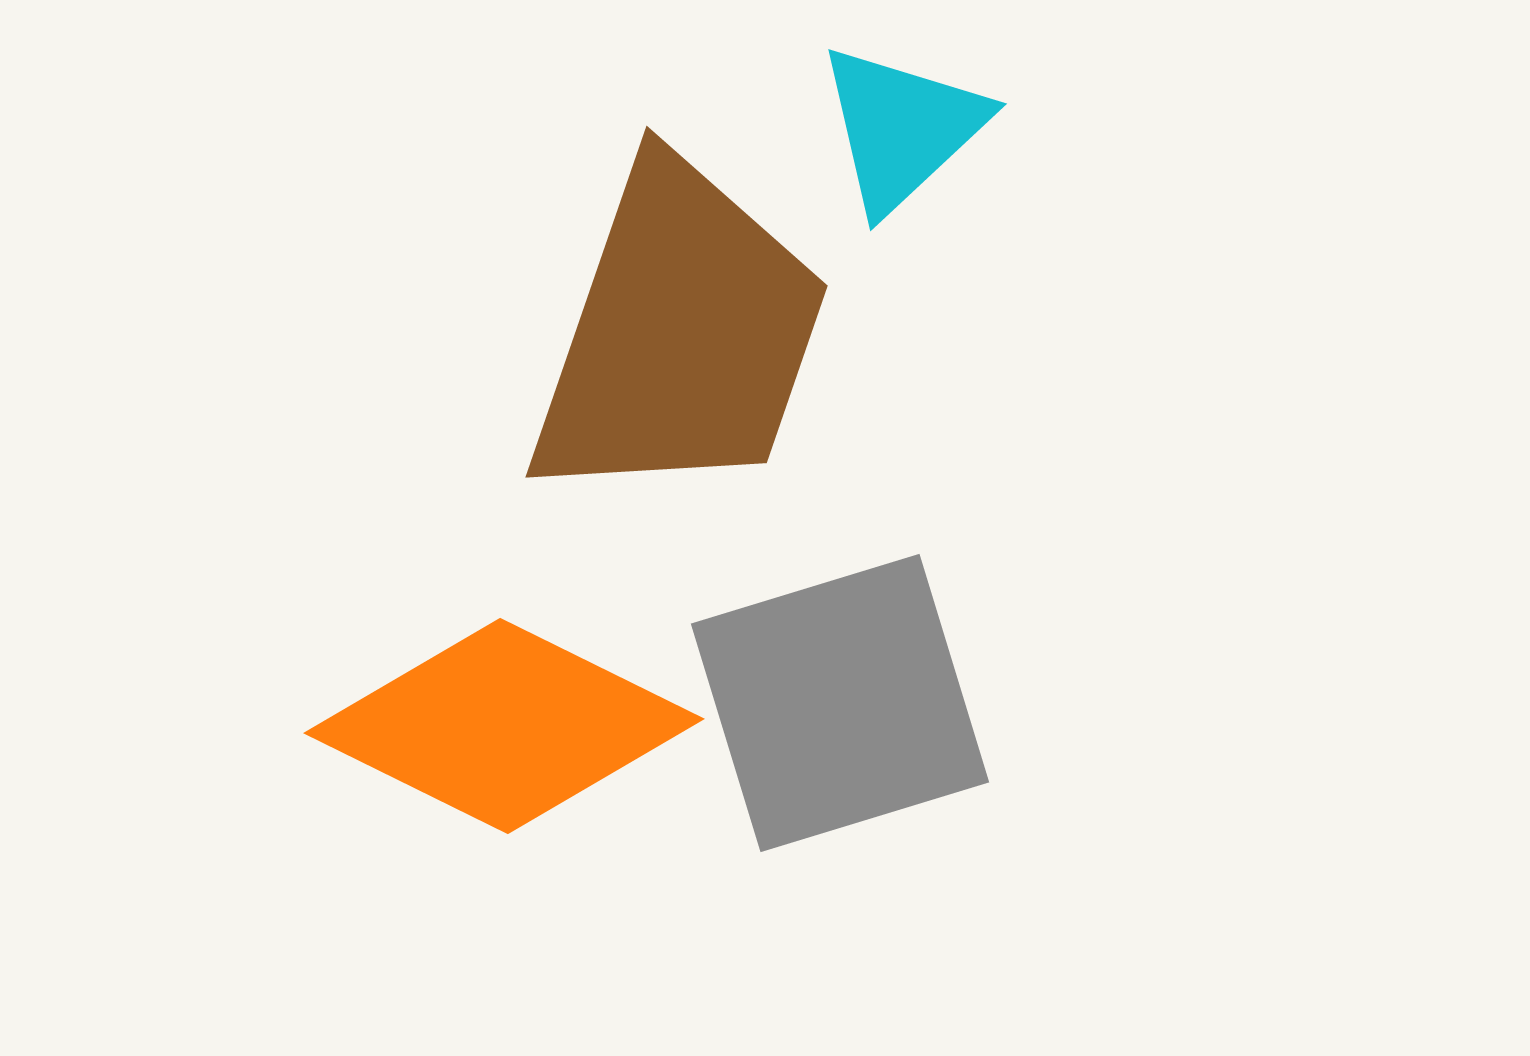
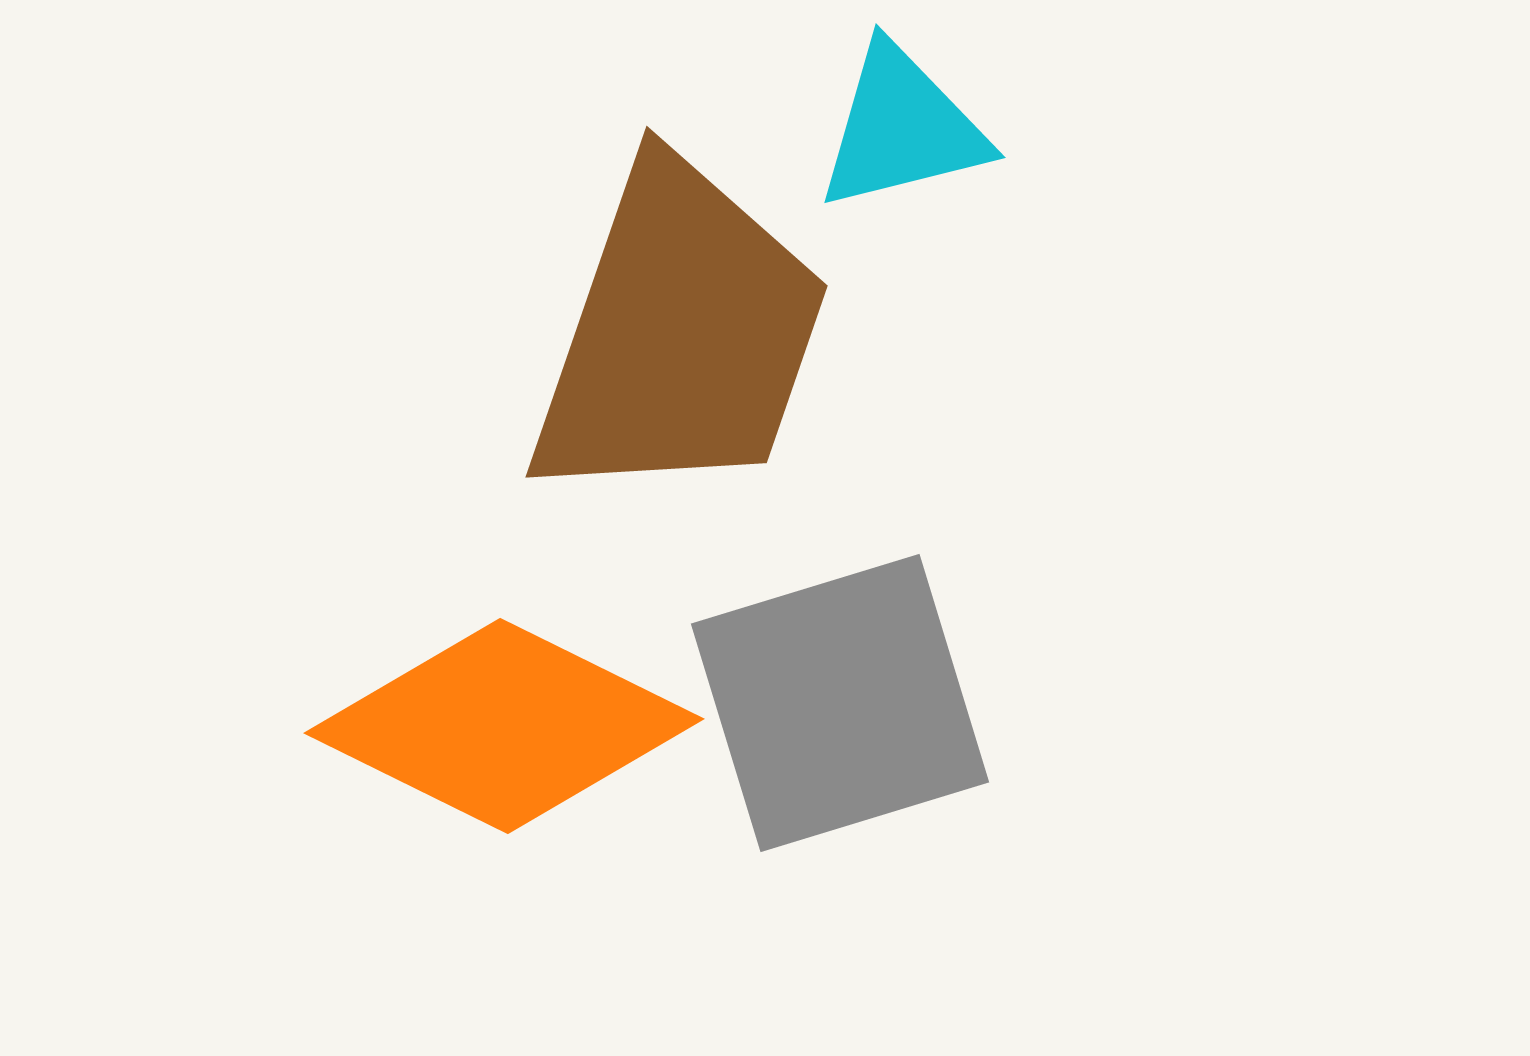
cyan triangle: rotated 29 degrees clockwise
